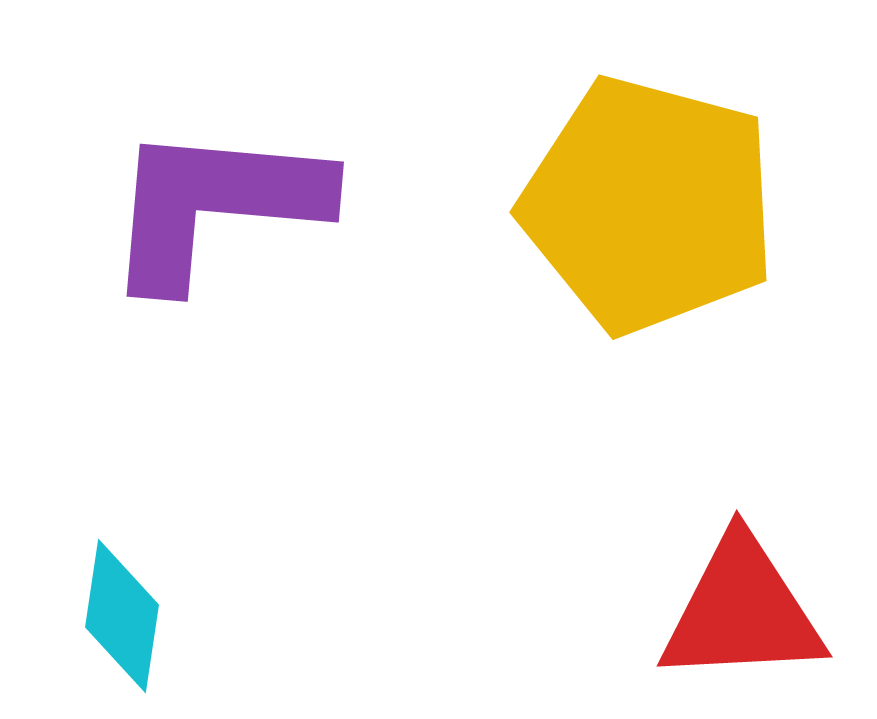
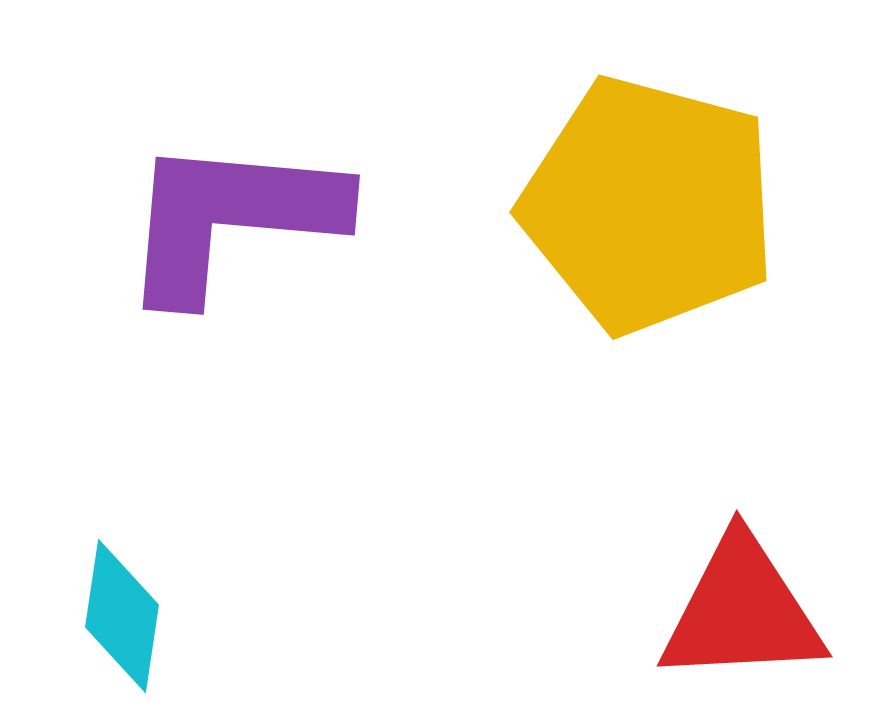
purple L-shape: moved 16 px right, 13 px down
